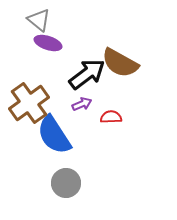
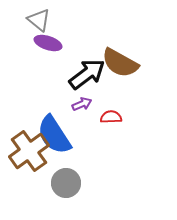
brown cross: moved 48 px down
